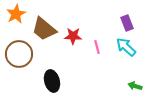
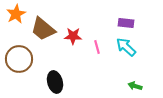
purple rectangle: moved 1 px left; rotated 63 degrees counterclockwise
brown trapezoid: moved 1 px left
brown circle: moved 5 px down
black ellipse: moved 3 px right, 1 px down
